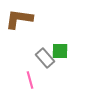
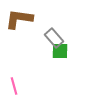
gray rectangle: moved 9 px right, 20 px up
pink line: moved 16 px left, 6 px down
